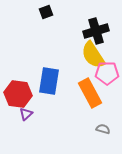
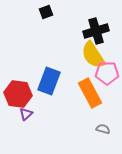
blue rectangle: rotated 12 degrees clockwise
